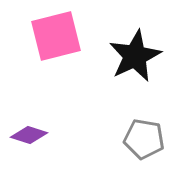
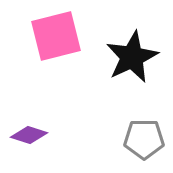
black star: moved 3 px left, 1 px down
gray pentagon: rotated 9 degrees counterclockwise
